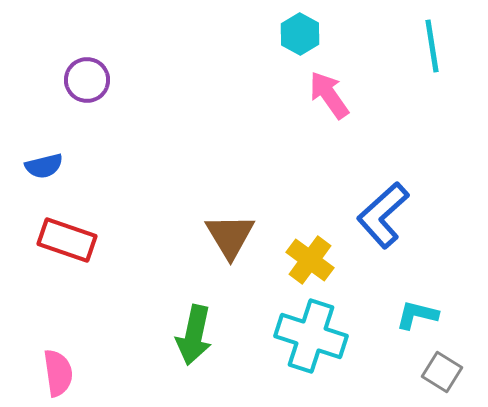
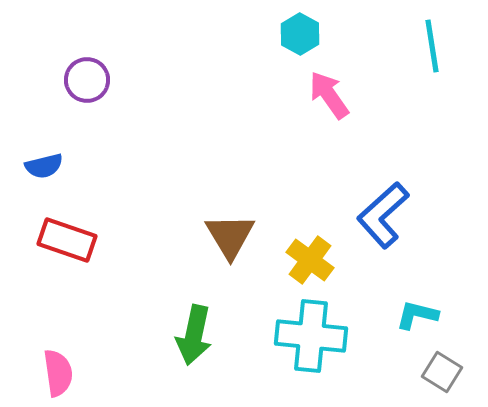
cyan cross: rotated 12 degrees counterclockwise
